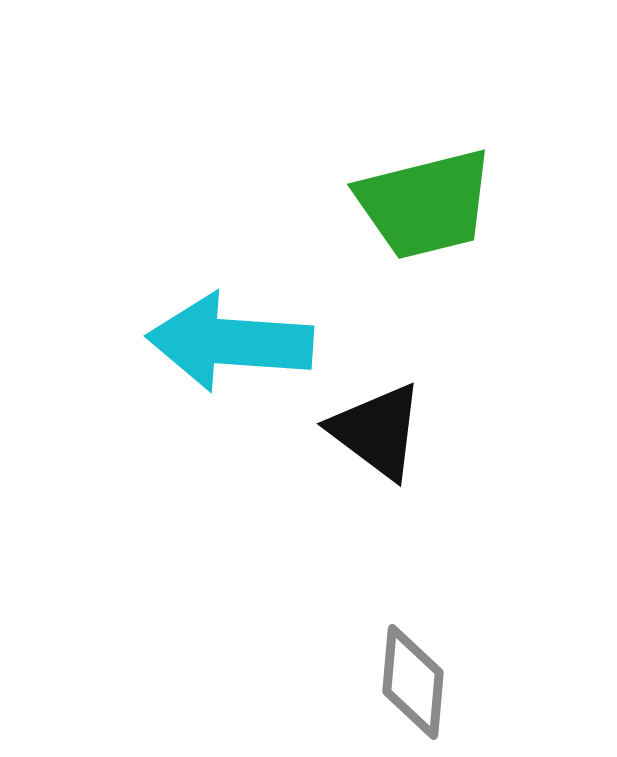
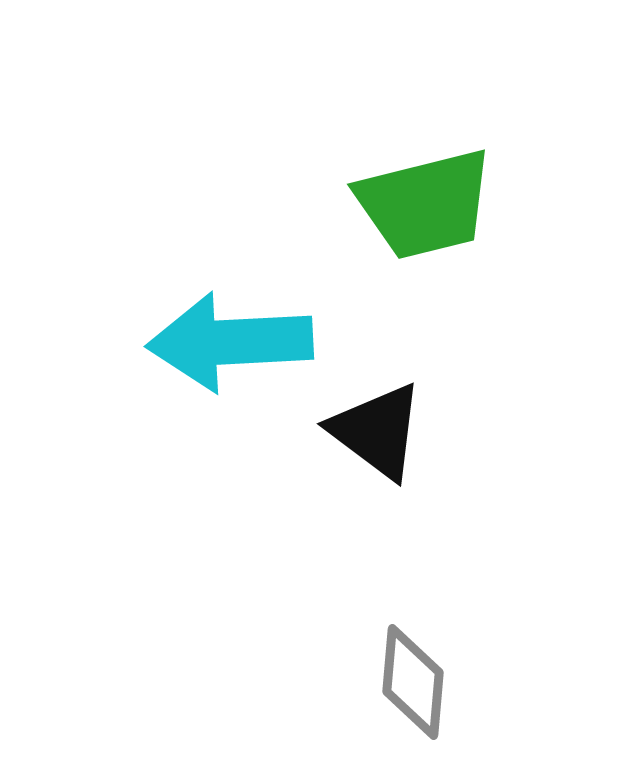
cyan arrow: rotated 7 degrees counterclockwise
